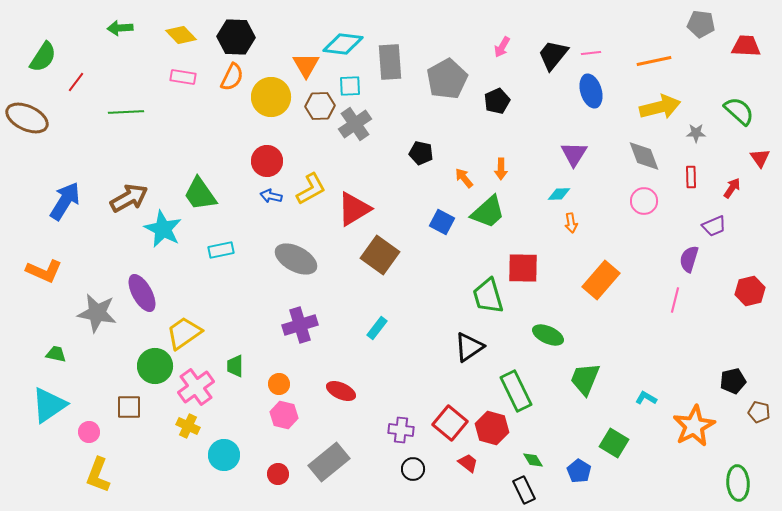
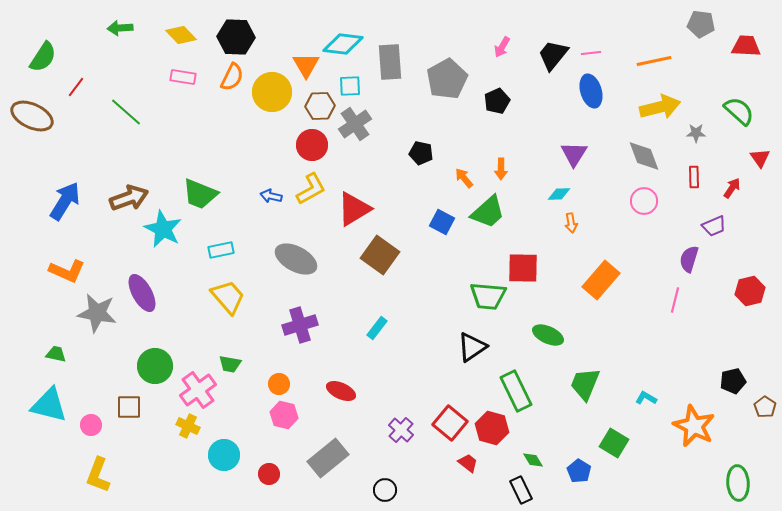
red line at (76, 82): moved 5 px down
yellow circle at (271, 97): moved 1 px right, 5 px up
green line at (126, 112): rotated 44 degrees clockwise
brown ellipse at (27, 118): moved 5 px right, 2 px up
red circle at (267, 161): moved 45 px right, 16 px up
red rectangle at (691, 177): moved 3 px right
green trapezoid at (200, 194): rotated 33 degrees counterclockwise
brown arrow at (129, 198): rotated 9 degrees clockwise
orange L-shape at (44, 271): moved 23 px right
green trapezoid at (488, 296): rotated 69 degrees counterclockwise
yellow trapezoid at (184, 333): moved 44 px right, 36 px up; rotated 84 degrees clockwise
black triangle at (469, 347): moved 3 px right
green trapezoid at (235, 366): moved 5 px left, 2 px up; rotated 80 degrees counterclockwise
green trapezoid at (585, 379): moved 5 px down
pink cross at (196, 387): moved 2 px right, 3 px down
cyan triangle at (49, 405): rotated 48 degrees clockwise
brown pentagon at (759, 412): moved 6 px right, 5 px up; rotated 20 degrees clockwise
orange star at (694, 426): rotated 18 degrees counterclockwise
purple cross at (401, 430): rotated 35 degrees clockwise
pink circle at (89, 432): moved 2 px right, 7 px up
gray rectangle at (329, 462): moved 1 px left, 4 px up
black circle at (413, 469): moved 28 px left, 21 px down
red circle at (278, 474): moved 9 px left
black rectangle at (524, 490): moved 3 px left
